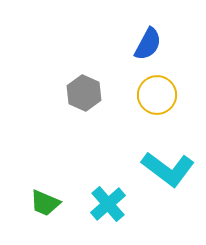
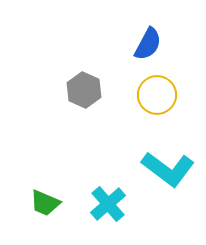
gray hexagon: moved 3 px up
